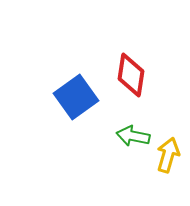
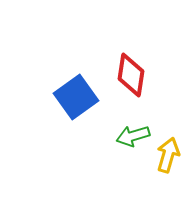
green arrow: rotated 28 degrees counterclockwise
